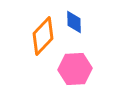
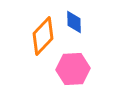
pink hexagon: moved 2 px left
